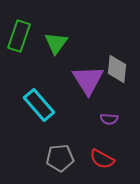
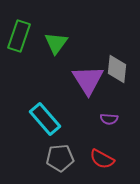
cyan rectangle: moved 6 px right, 14 px down
